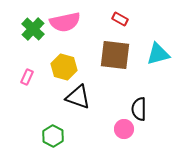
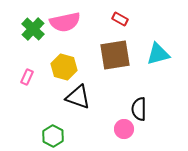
brown square: rotated 16 degrees counterclockwise
